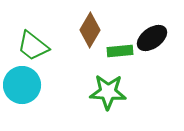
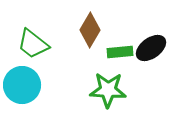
black ellipse: moved 1 px left, 10 px down
green trapezoid: moved 2 px up
green rectangle: moved 1 px down
green star: moved 2 px up
